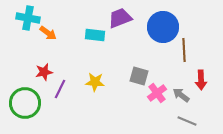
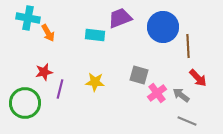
orange arrow: rotated 24 degrees clockwise
brown line: moved 4 px right, 4 px up
gray square: moved 1 px up
red arrow: moved 3 px left, 2 px up; rotated 42 degrees counterclockwise
purple line: rotated 12 degrees counterclockwise
